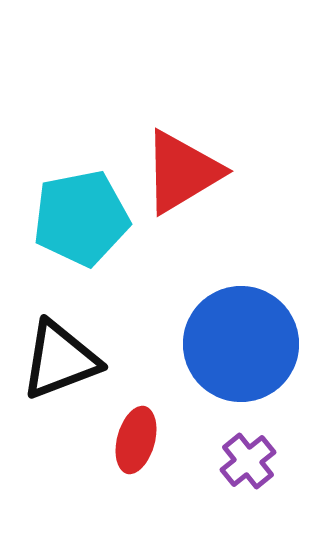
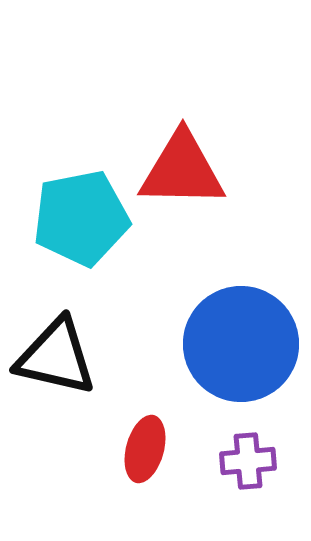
red triangle: moved 2 px up; rotated 32 degrees clockwise
black triangle: moved 4 px left, 3 px up; rotated 34 degrees clockwise
red ellipse: moved 9 px right, 9 px down
purple cross: rotated 34 degrees clockwise
